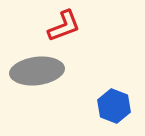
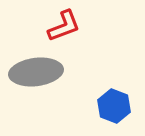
gray ellipse: moved 1 px left, 1 px down
